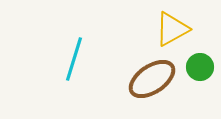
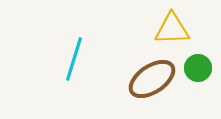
yellow triangle: rotated 27 degrees clockwise
green circle: moved 2 px left, 1 px down
